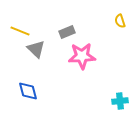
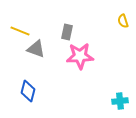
yellow semicircle: moved 3 px right
gray rectangle: rotated 56 degrees counterclockwise
gray triangle: rotated 24 degrees counterclockwise
pink star: moved 2 px left
blue diamond: rotated 30 degrees clockwise
